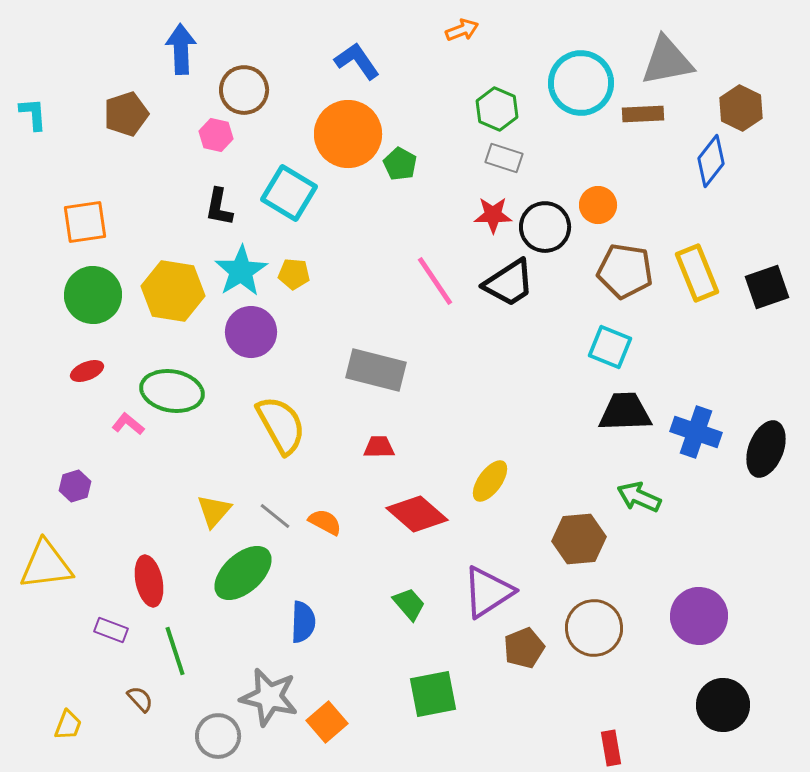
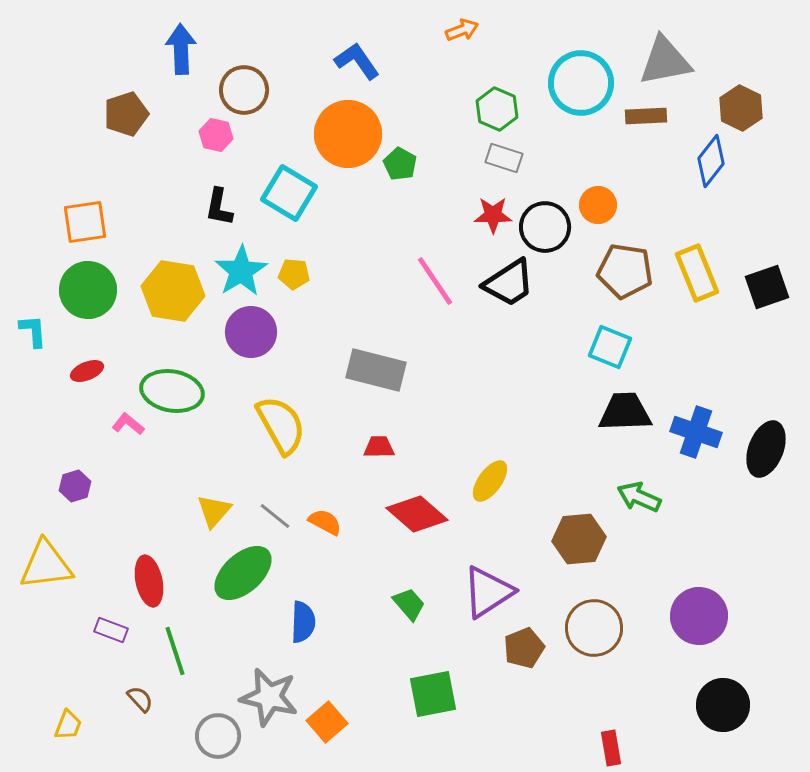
gray triangle at (667, 61): moved 2 px left
cyan L-shape at (33, 114): moved 217 px down
brown rectangle at (643, 114): moved 3 px right, 2 px down
green circle at (93, 295): moved 5 px left, 5 px up
